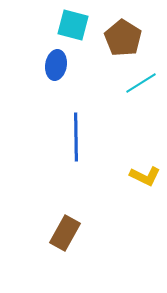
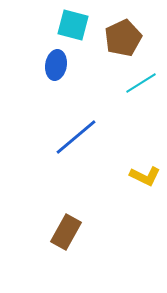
brown pentagon: rotated 15 degrees clockwise
blue line: rotated 51 degrees clockwise
brown rectangle: moved 1 px right, 1 px up
